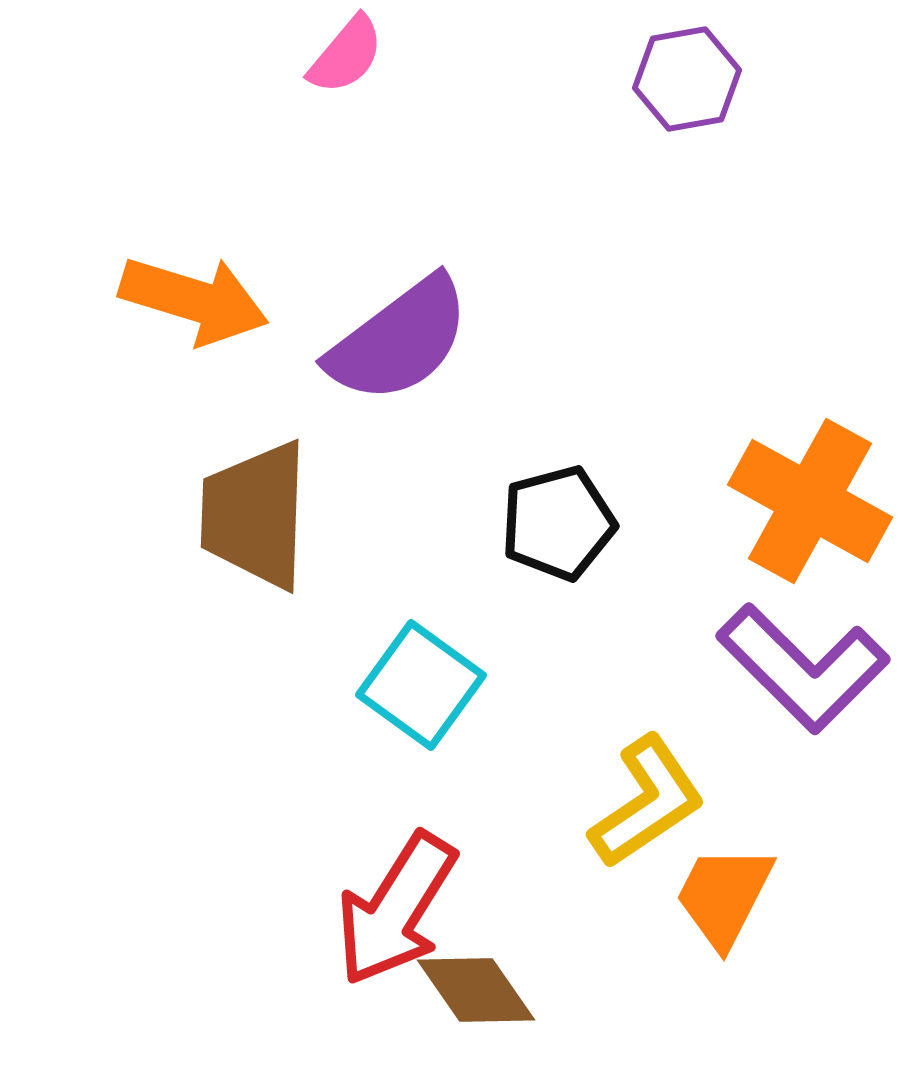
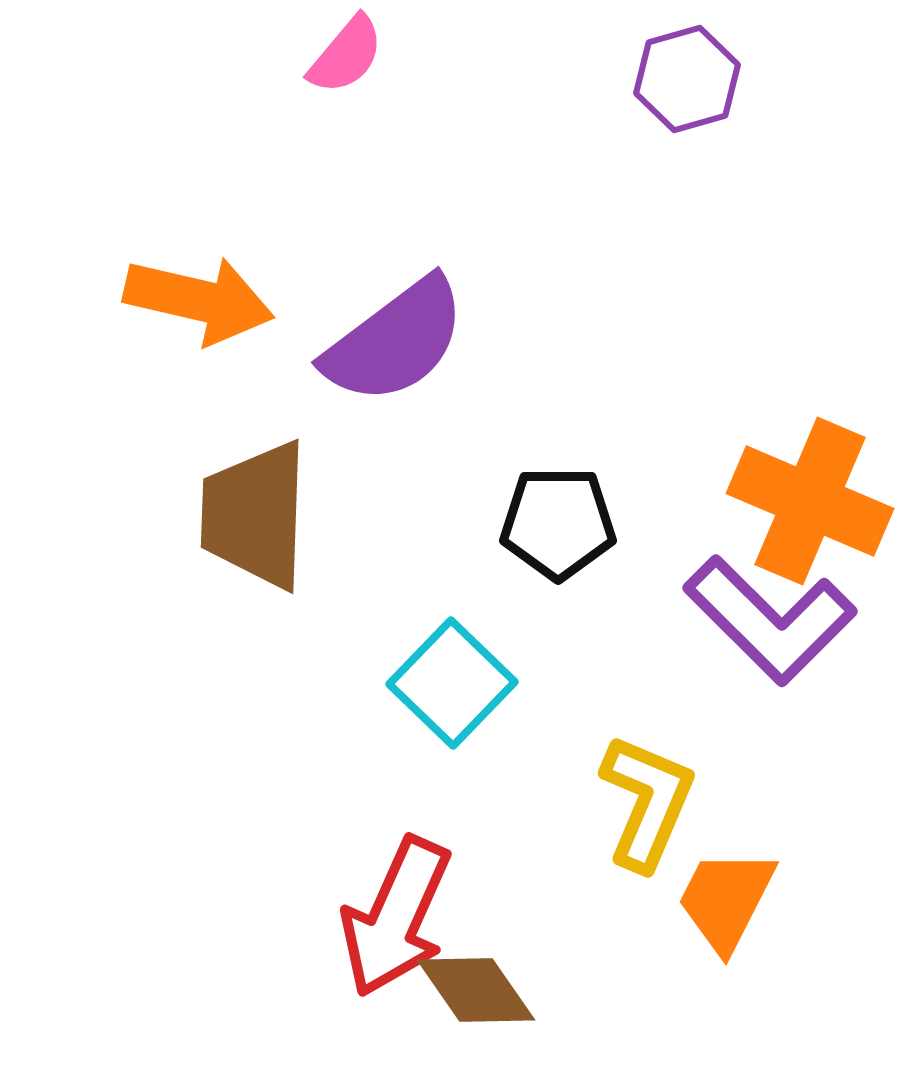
purple hexagon: rotated 6 degrees counterclockwise
orange arrow: moved 5 px right; rotated 4 degrees counterclockwise
purple semicircle: moved 4 px left, 1 px down
orange cross: rotated 6 degrees counterclockwise
black pentagon: rotated 15 degrees clockwise
purple L-shape: moved 33 px left, 48 px up
cyan square: moved 31 px right, 2 px up; rotated 8 degrees clockwise
yellow L-shape: rotated 33 degrees counterclockwise
orange trapezoid: moved 2 px right, 4 px down
red arrow: moved 8 px down; rotated 8 degrees counterclockwise
